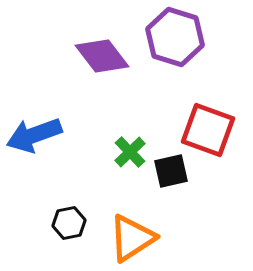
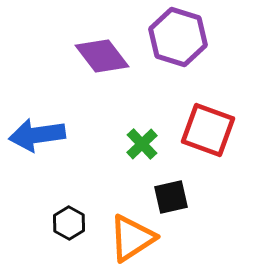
purple hexagon: moved 3 px right
blue arrow: moved 3 px right; rotated 12 degrees clockwise
green cross: moved 12 px right, 8 px up
black square: moved 26 px down
black hexagon: rotated 20 degrees counterclockwise
